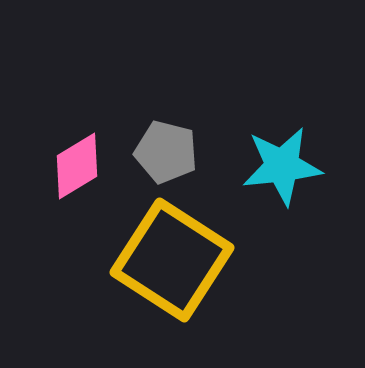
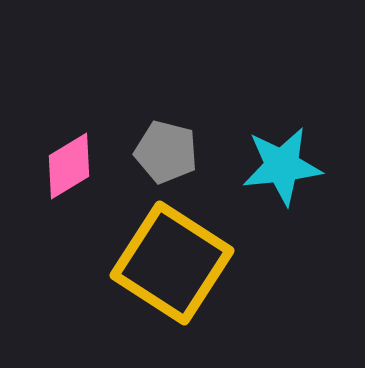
pink diamond: moved 8 px left
yellow square: moved 3 px down
